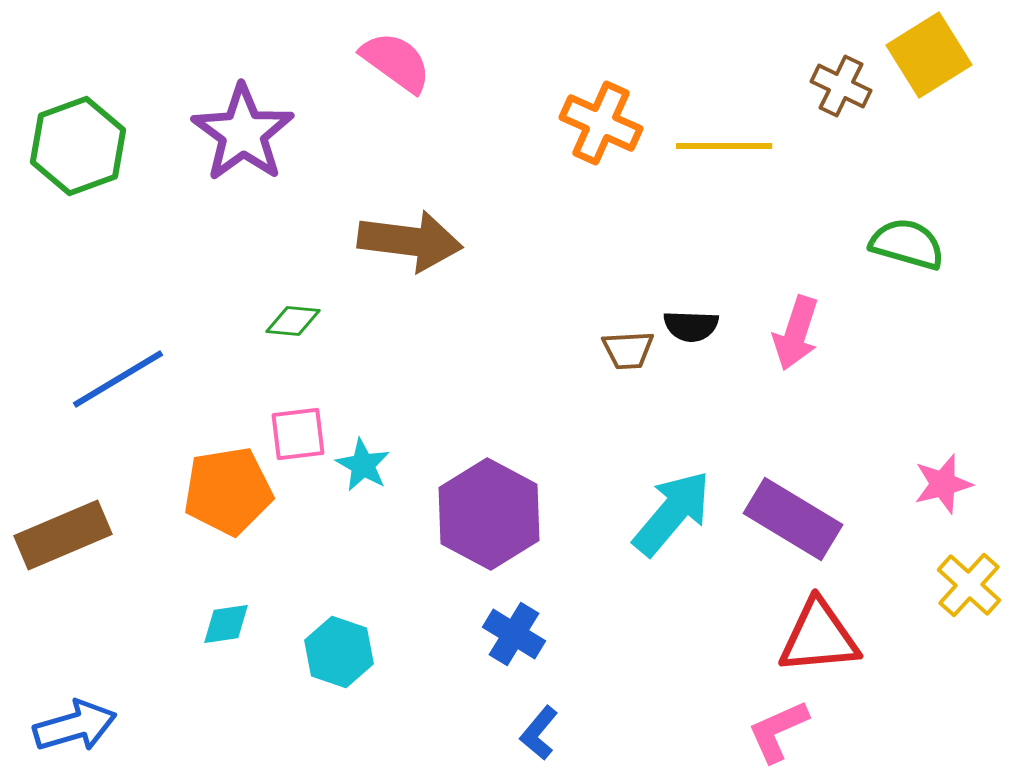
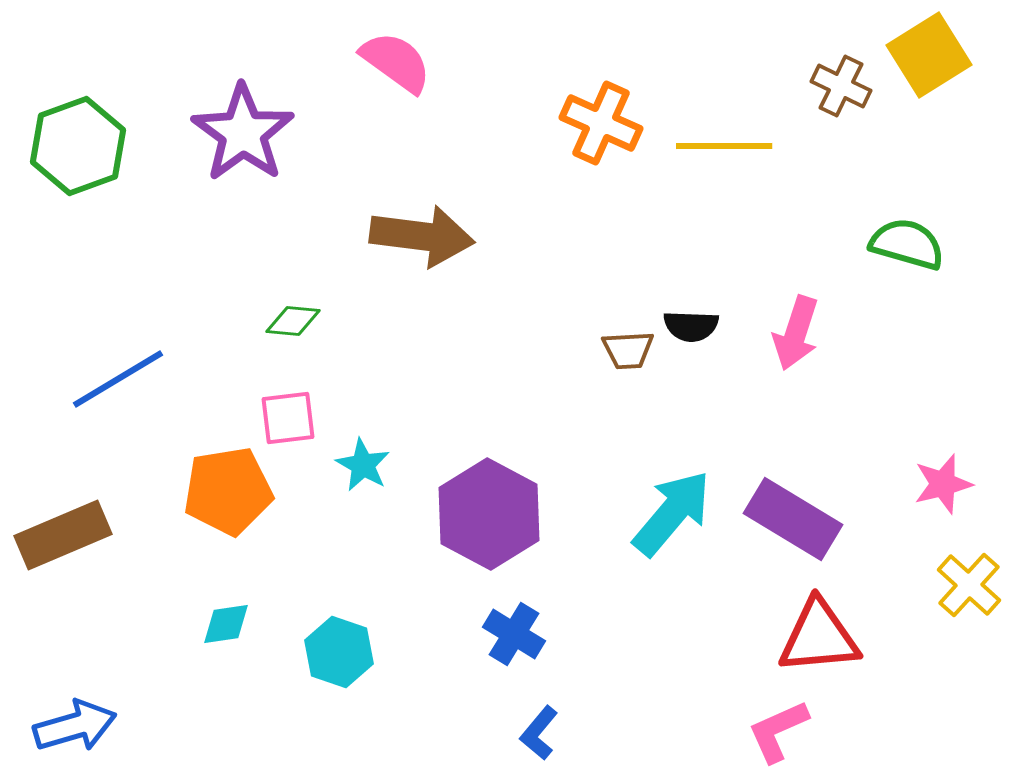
brown arrow: moved 12 px right, 5 px up
pink square: moved 10 px left, 16 px up
